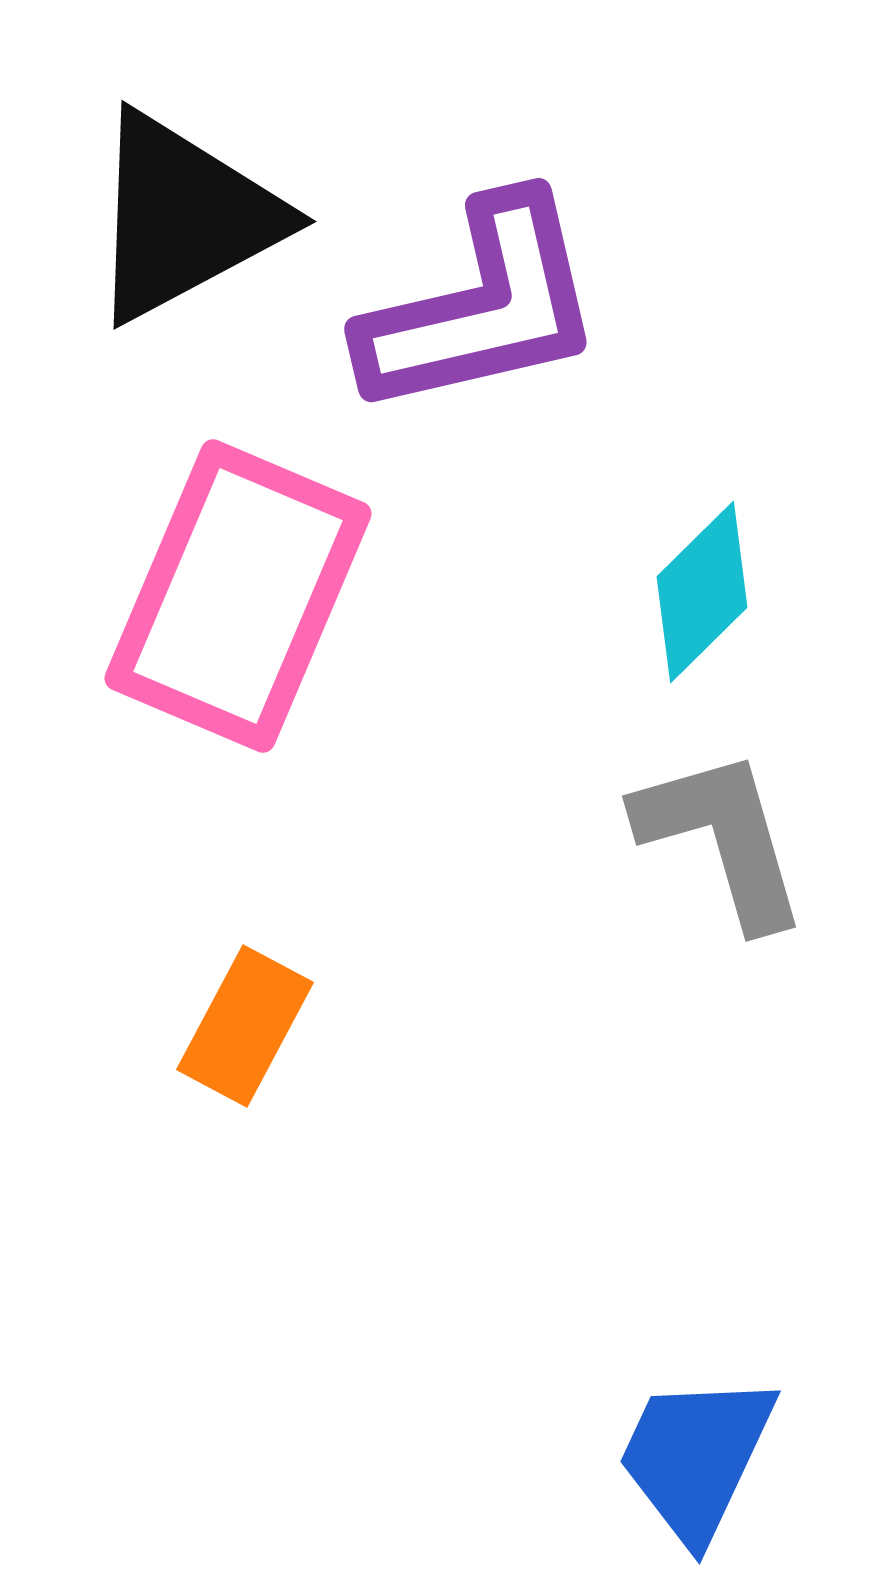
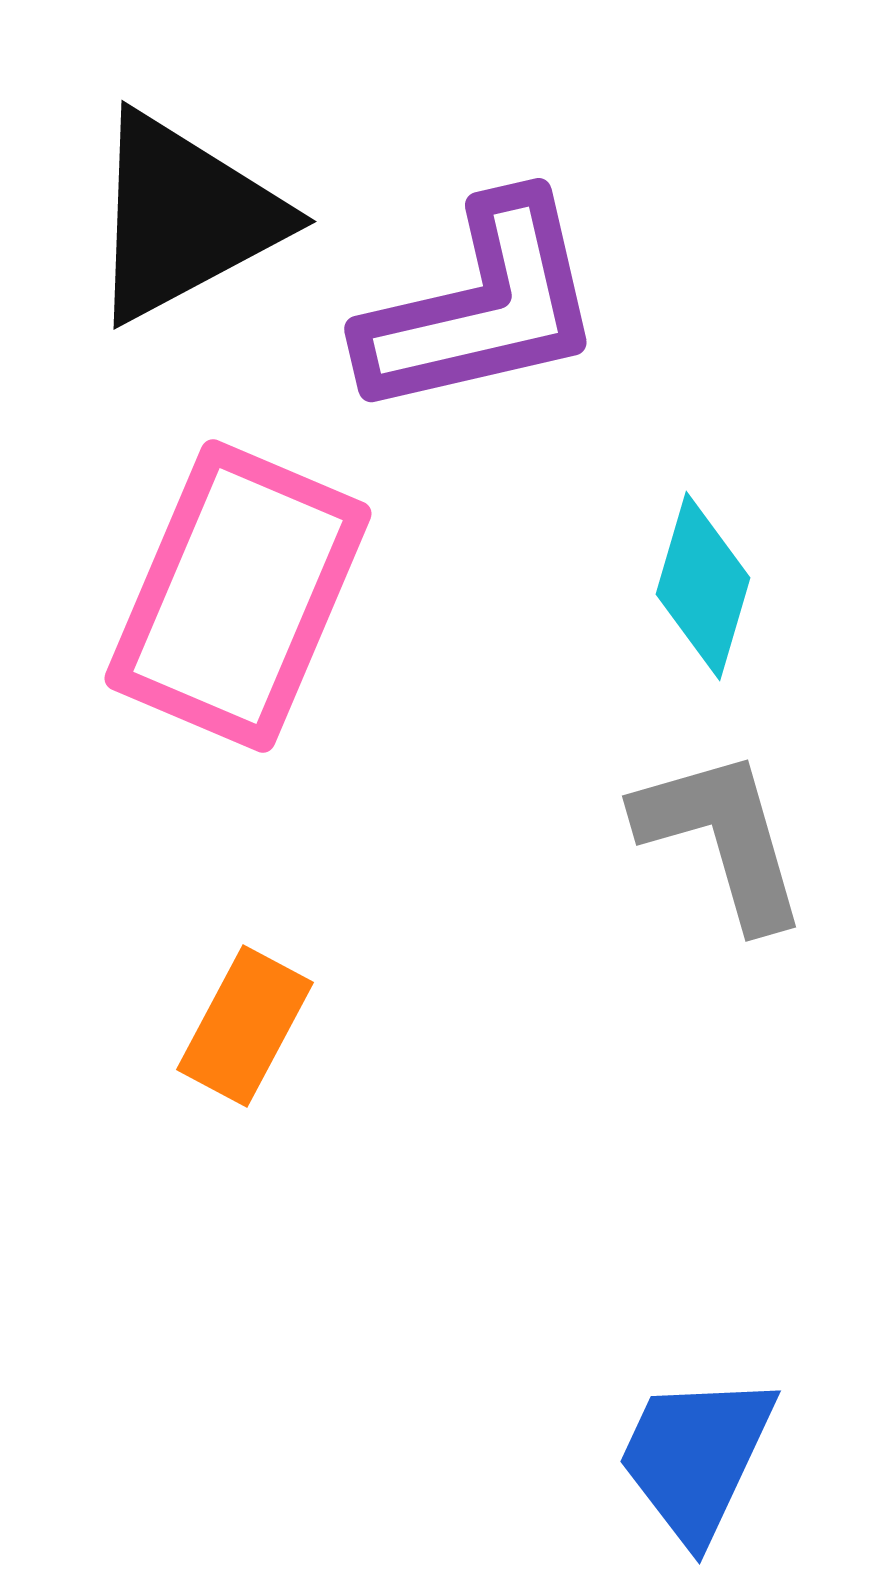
cyan diamond: moved 1 px right, 6 px up; rotated 29 degrees counterclockwise
